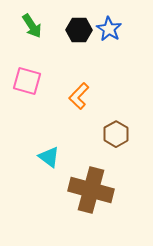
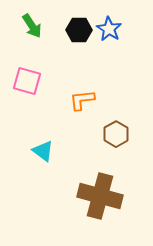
orange L-shape: moved 3 px right, 4 px down; rotated 40 degrees clockwise
cyan triangle: moved 6 px left, 6 px up
brown cross: moved 9 px right, 6 px down
